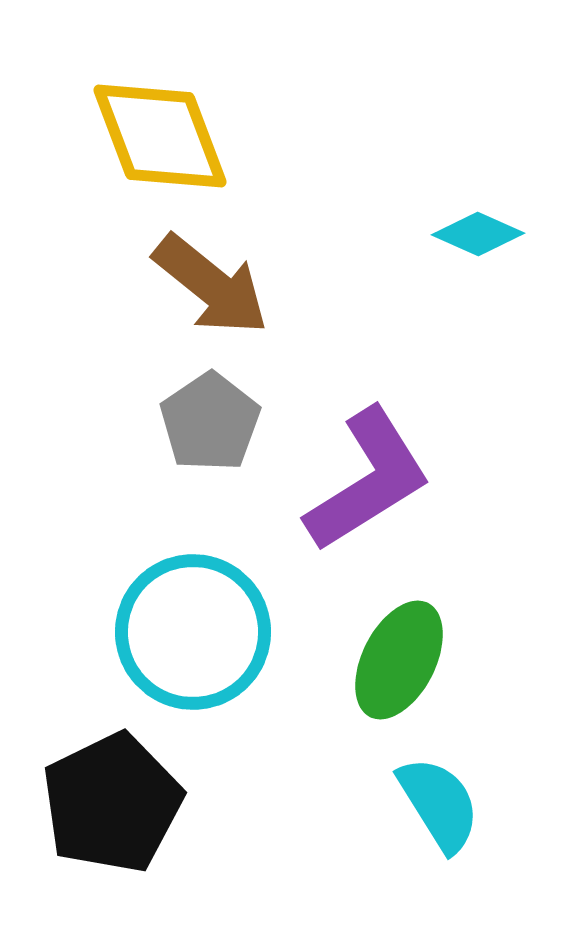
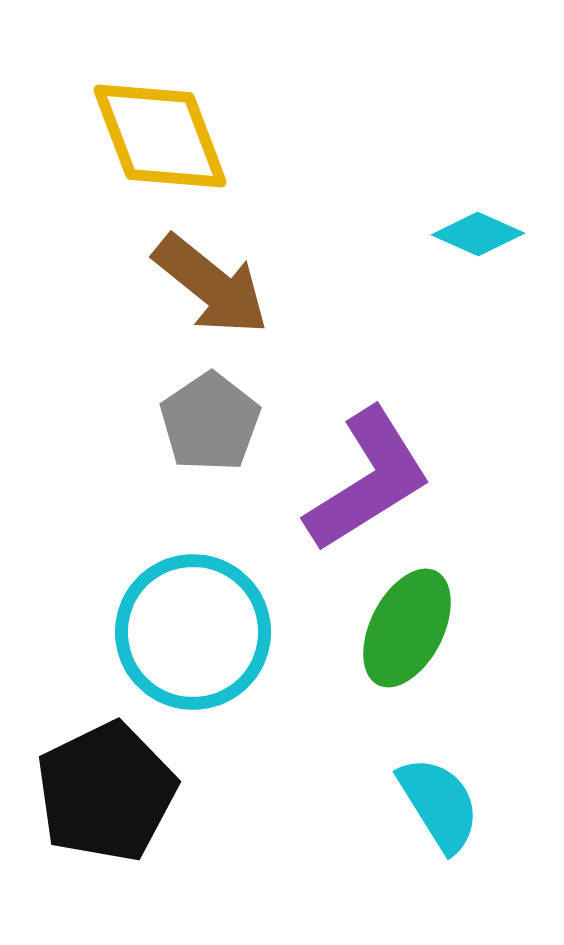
green ellipse: moved 8 px right, 32 px up
black pentagon: moved 6 px left, 11 px up
